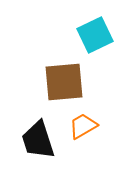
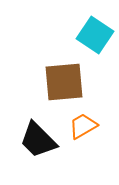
cyan square: rotated 30 degrees counterclockwise
black trapezoid: rotated 27 degrees counterclockwise
